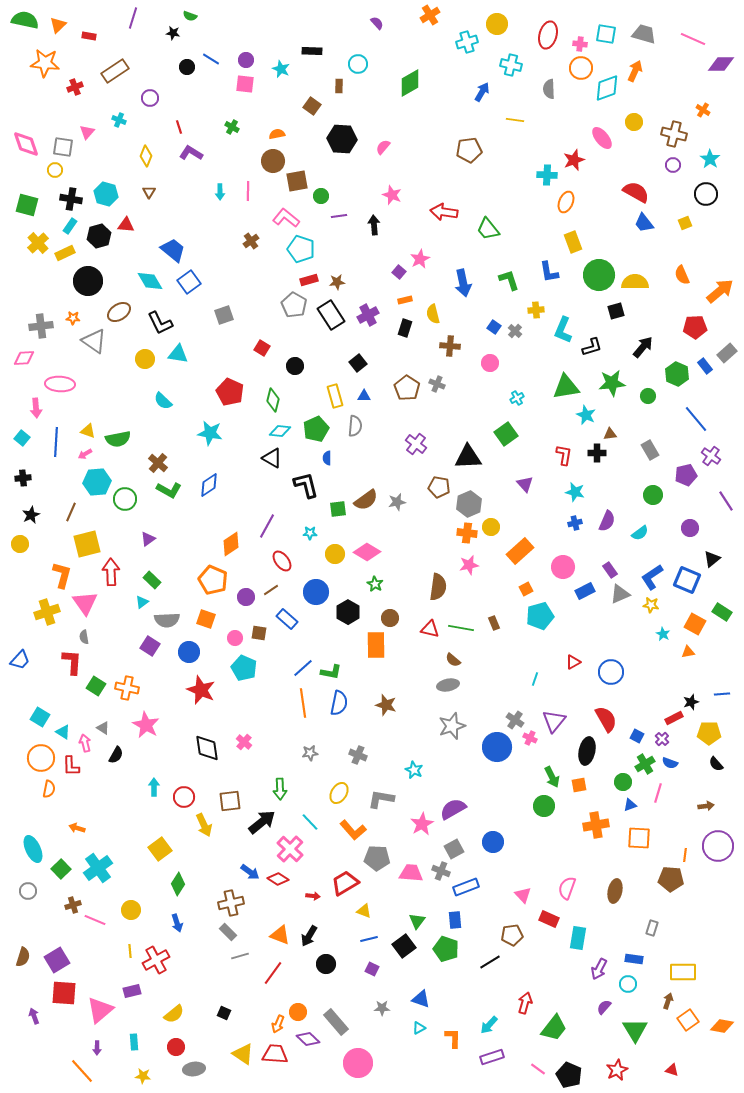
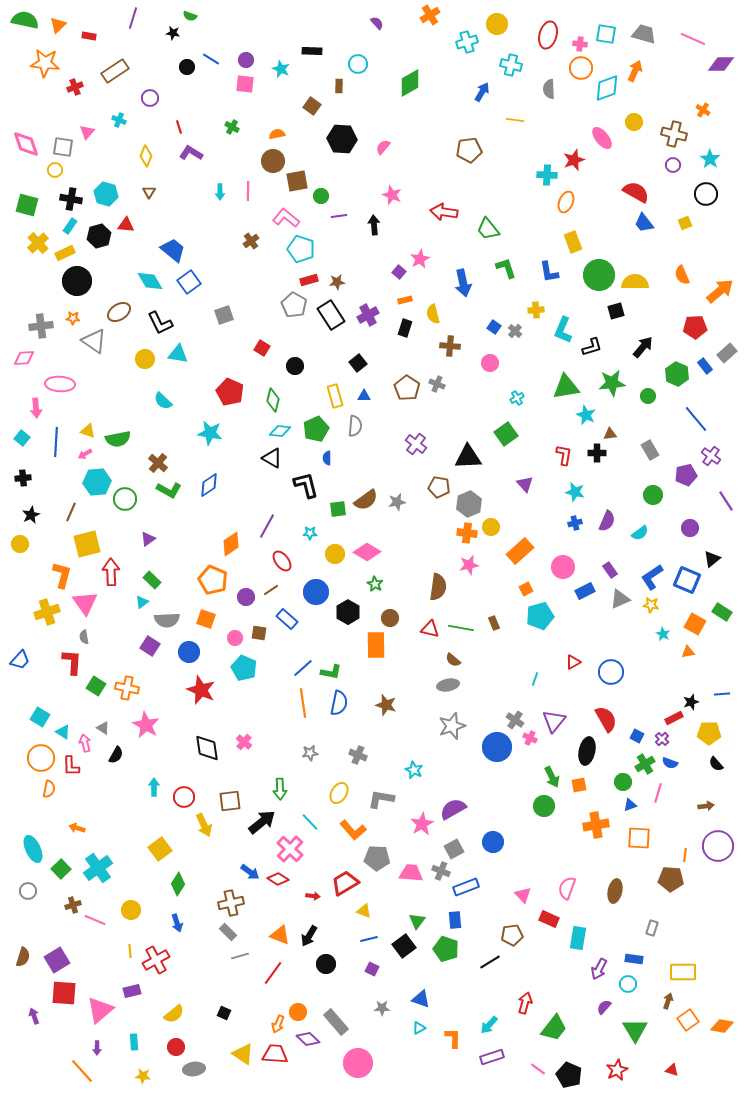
green L-shape at (509, 280): moved 3 px left, 12 px up
black circle at (88, 281): moved 11 px left
gray triangle at (620, 594): moved 5 px down
